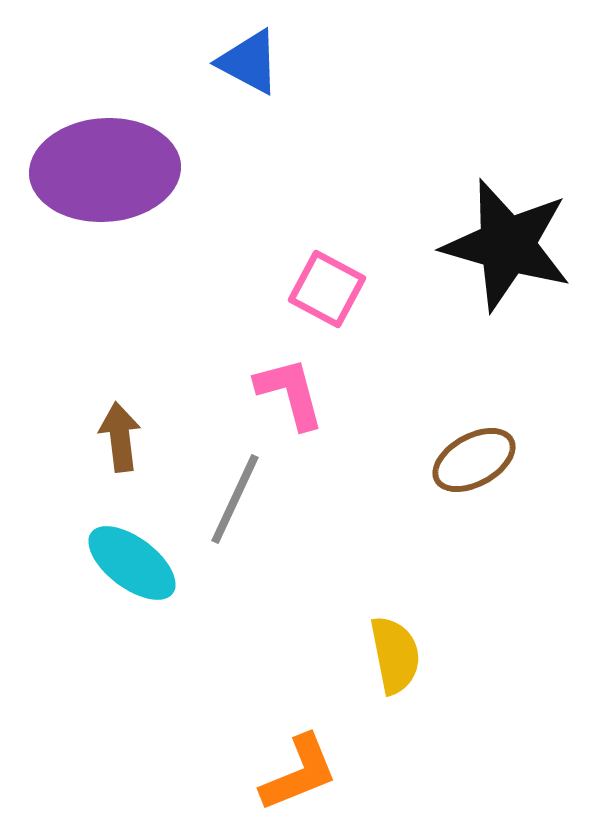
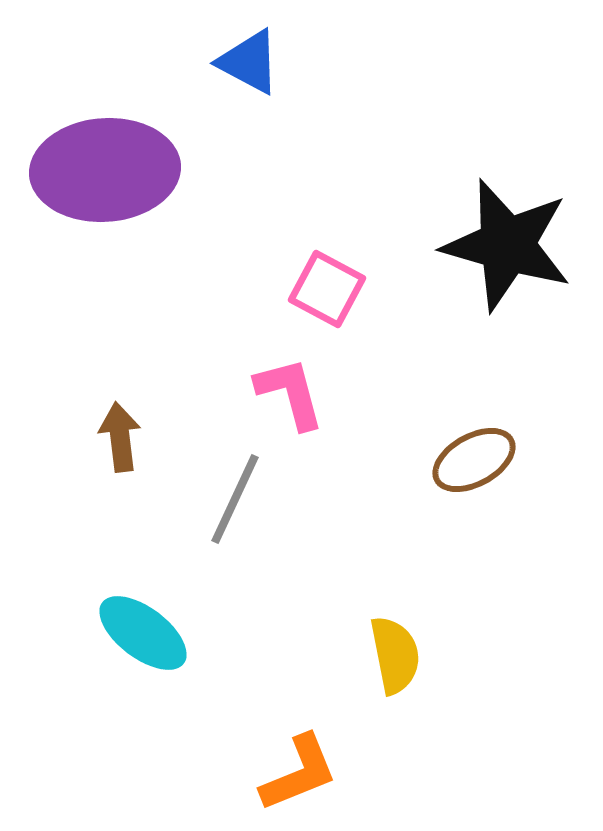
cyan ellipse: moved 11 px right, 70 px down
